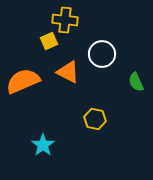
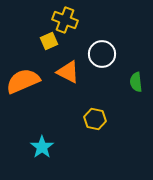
yellow cross: rotated 15 degrees clockwise
green semicircle: rotated 18 degrees clockwise
cyan star: moved 1 px left, 2 px down
